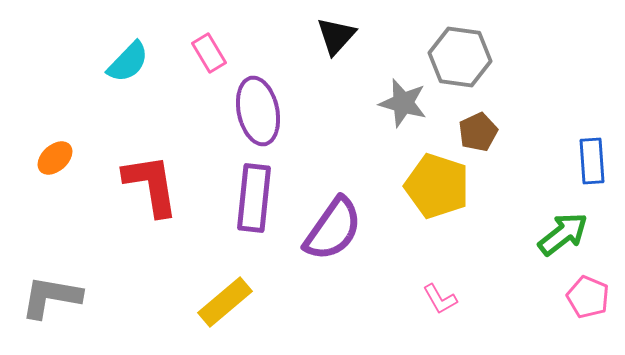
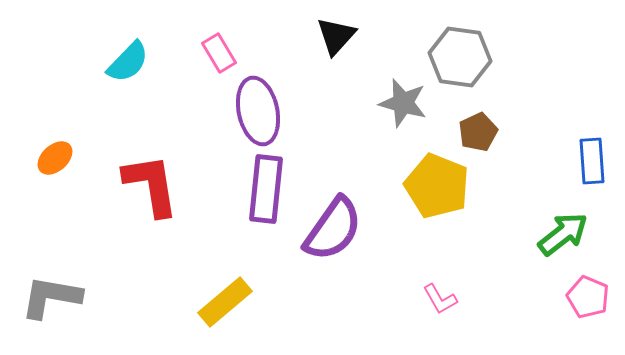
pink rectangle: moved 10 px right
yellow pentagon: rotated 4 degrees clockwise
purple rectangle: moved 12 px right, 9 px up
